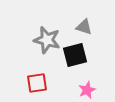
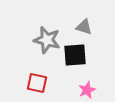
black square: rotated 10 degrees clockwise
red square: rotated 20 degrees clockwise
